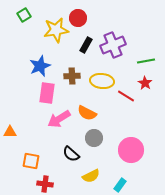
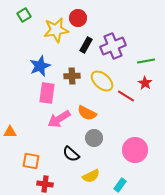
purple cross: moved 1 px down
yellow ellipse: rotated 35 degrees clockwise
pink circle: moved 4 px right
